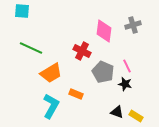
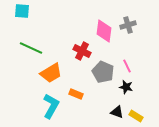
gray cross: moved 5 px left
black star: moved 1 px right, 3 px down
